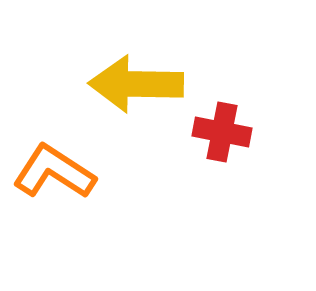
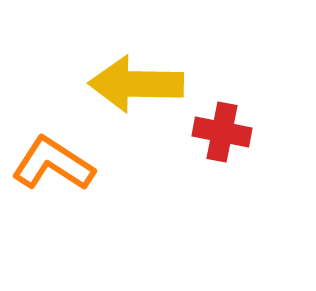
orange L-shape: moved 1 px left, 8 px up
